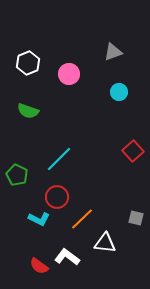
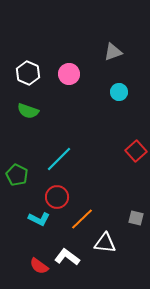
white hexagon: moved 10 px down; rotated 15 degrees counterclockwise
red square: moved 3 px right
